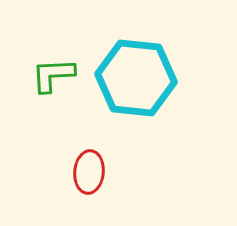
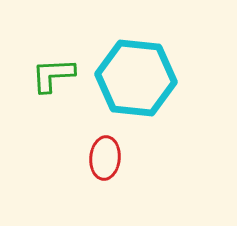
red ellipse: moved 16 px right, 14 px up
